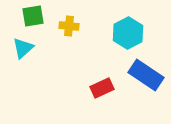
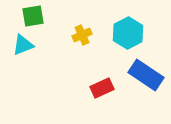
yellow cross: moved 13 px right, 9 px down; rotated 30 degrees counterclockwise
cyan triangle: moved 3 px up; rotated 20 degrees clockwise
